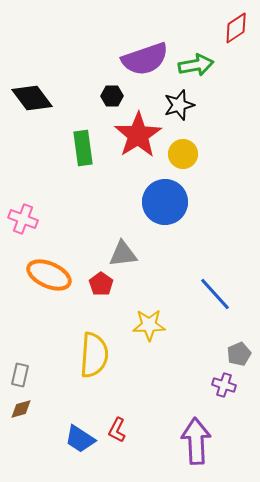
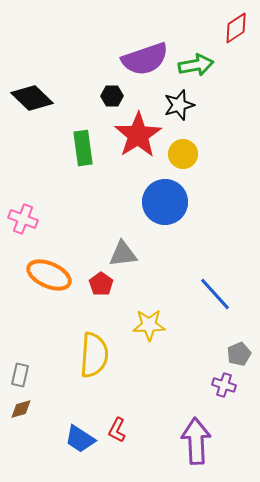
black diamond: rotated 9 degrees counterclockwise
